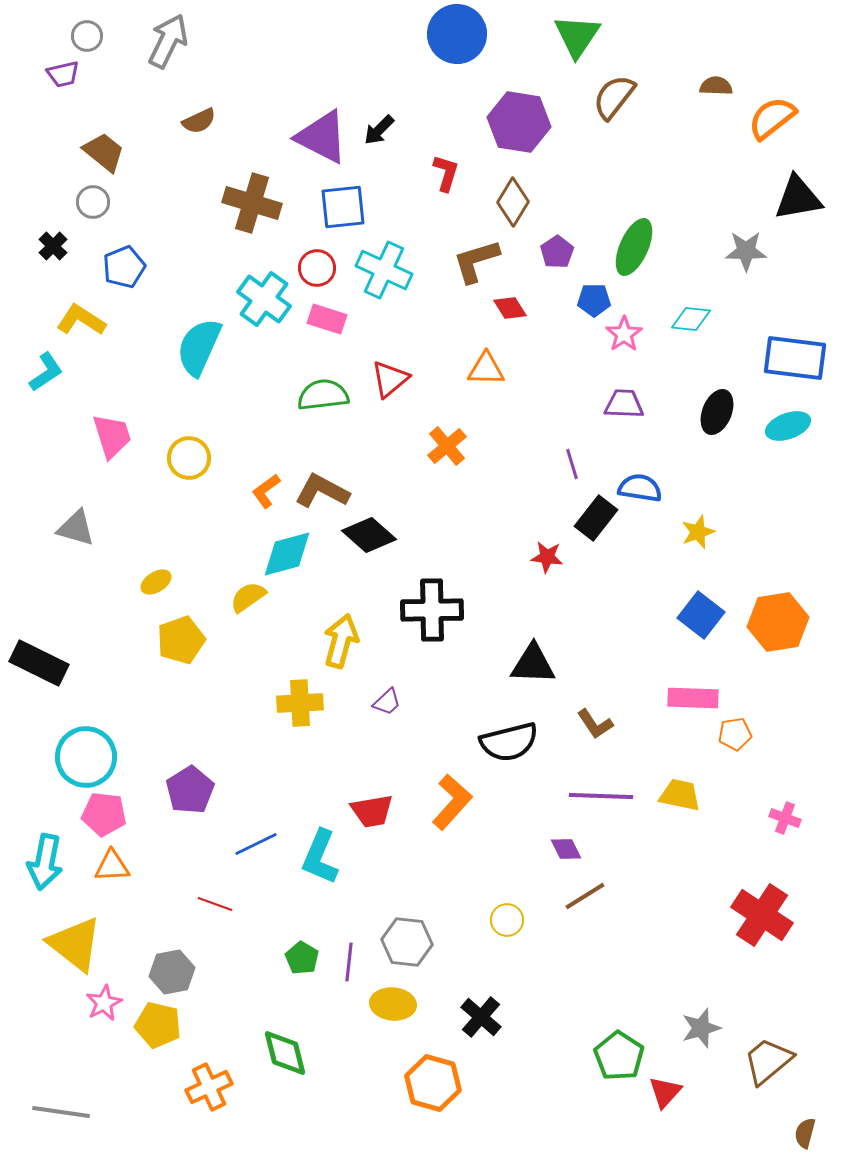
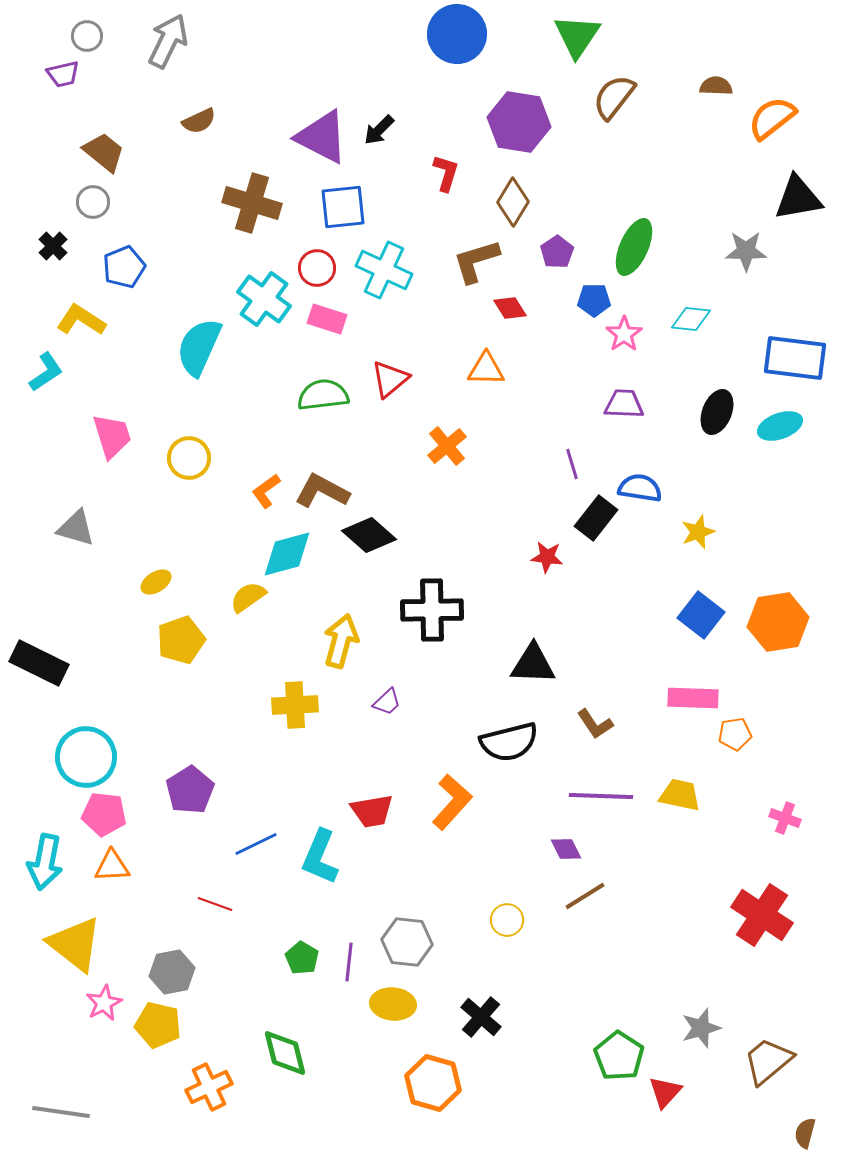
cyan ellipse at (788, 426): moved 8 px left
yellow cross at (300, 703): moved 5 px left, 2 px down
